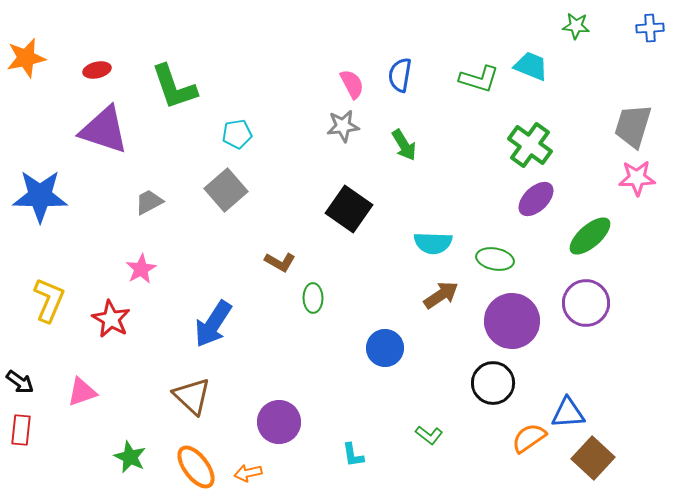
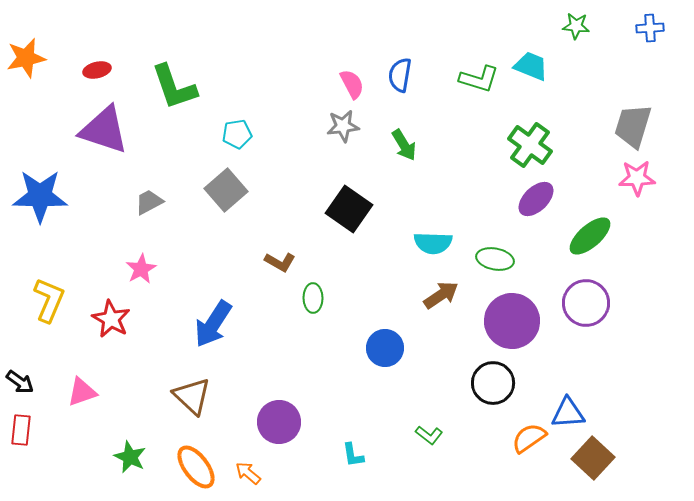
orange arrow at (248, 473): rotated 52 degrees clockwise
